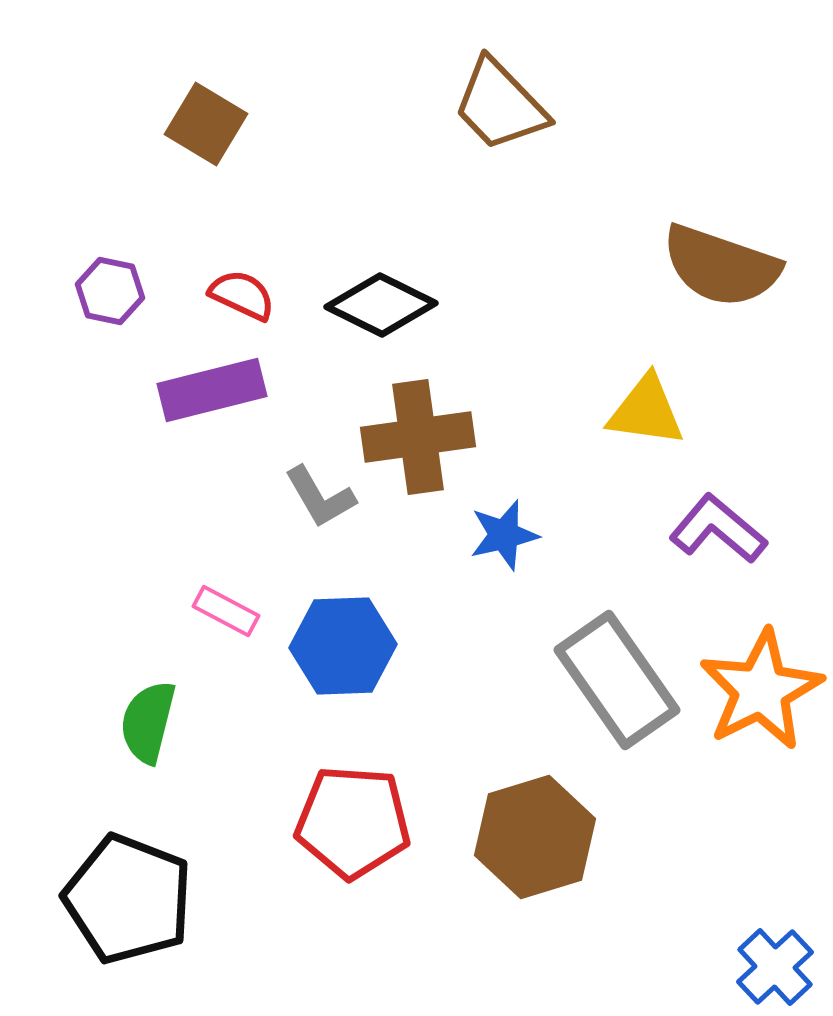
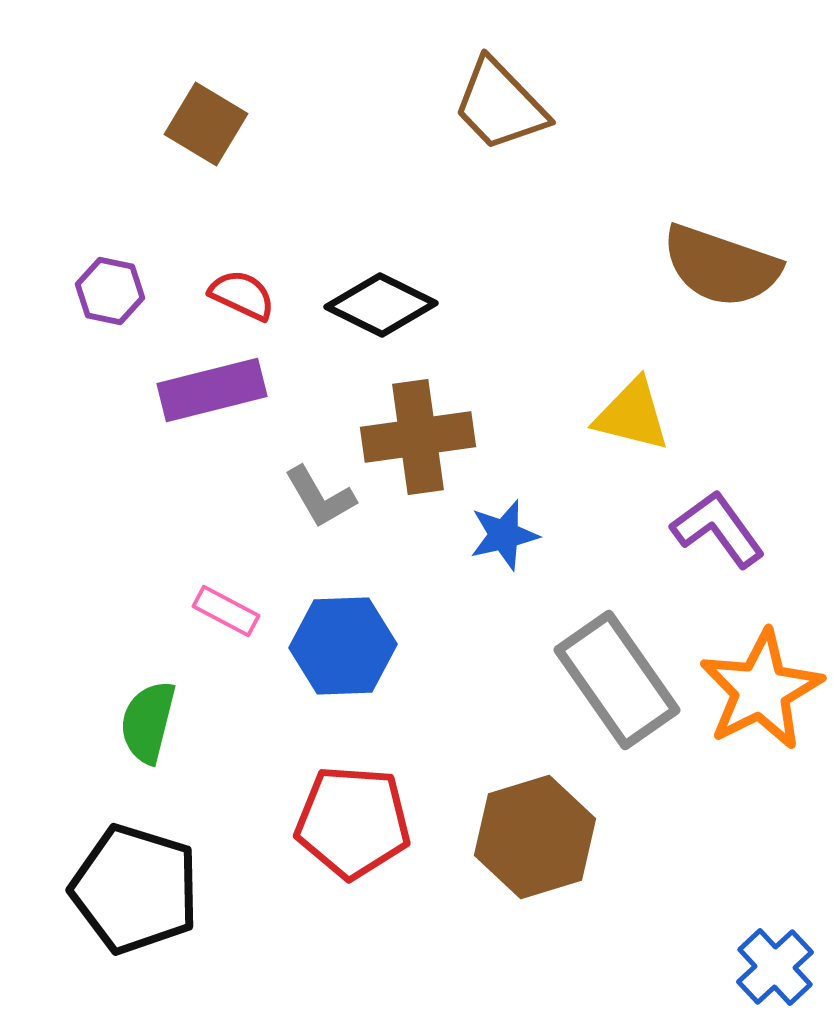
yellow triangle: moved 14 px left, 4 px down; rotated 6 degrees clockwise
purple L-shape: rotated 14 degrees clockwise
black pentagon: moved 7 px right, 10 px up; rotated 4 degrees counterclockwise
